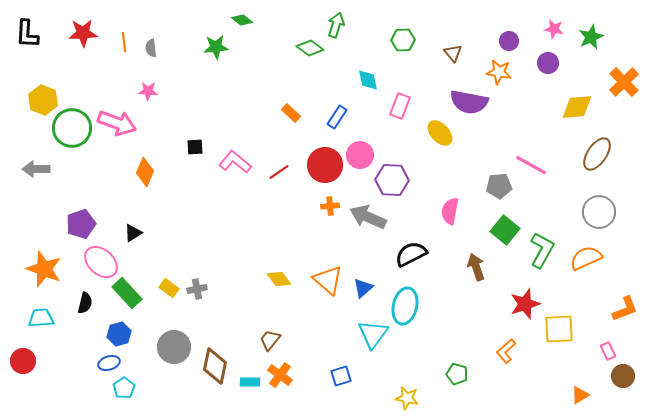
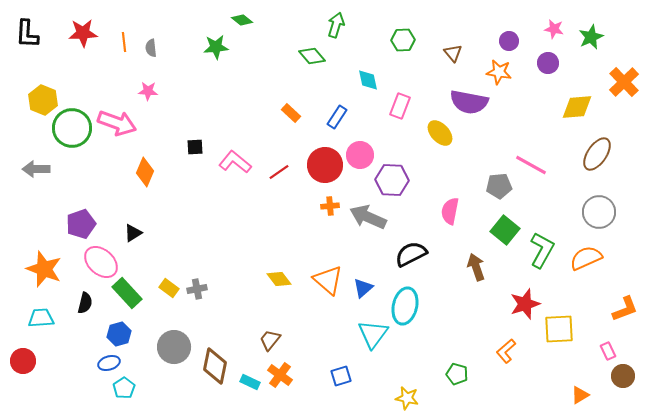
green diamond at (310, 48): moved 2 px right, 8 px down; rotated 12 degrees clockwise
cyan rectangle at (250, 382): rotated 24 degrees clockwise
